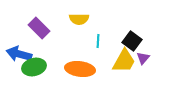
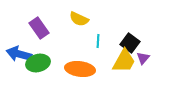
yellow semicircle: rotated 24 degrees clockwise
purple rectangle: rotated 10 degrees clockwise
black square: moved 2 px left, 2 px down
green ellipse: moved 4 px right, 4 px up
